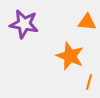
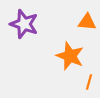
purple star: rotated 8 degrees clockwise
